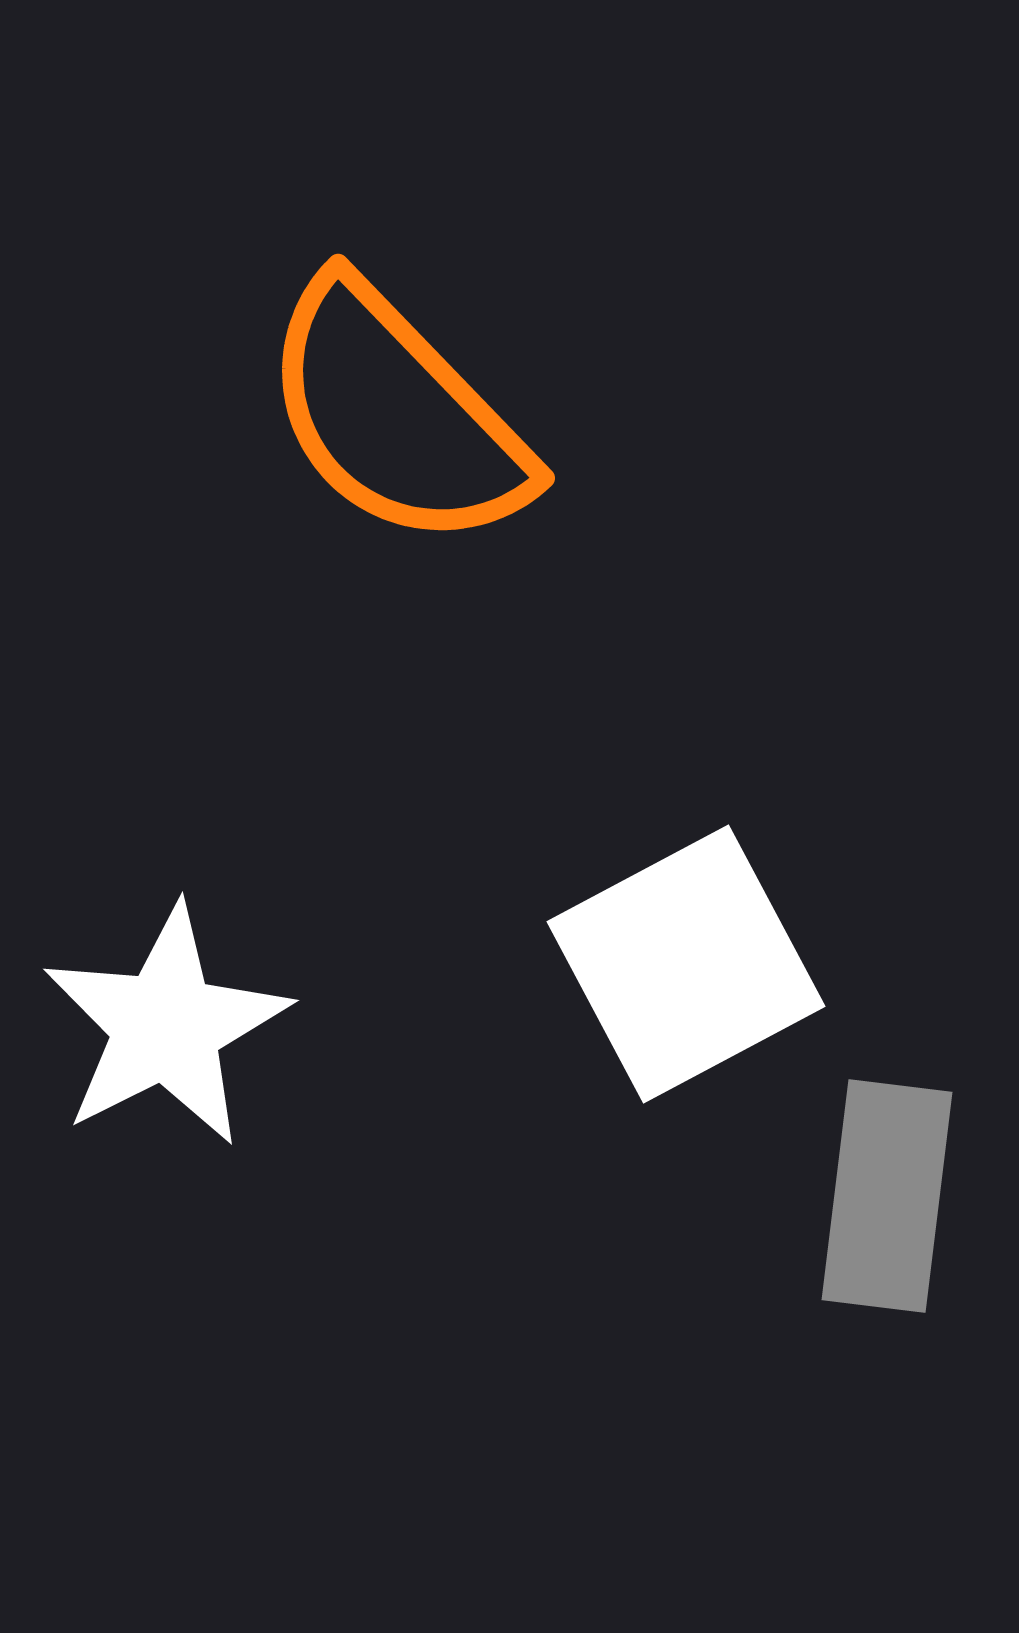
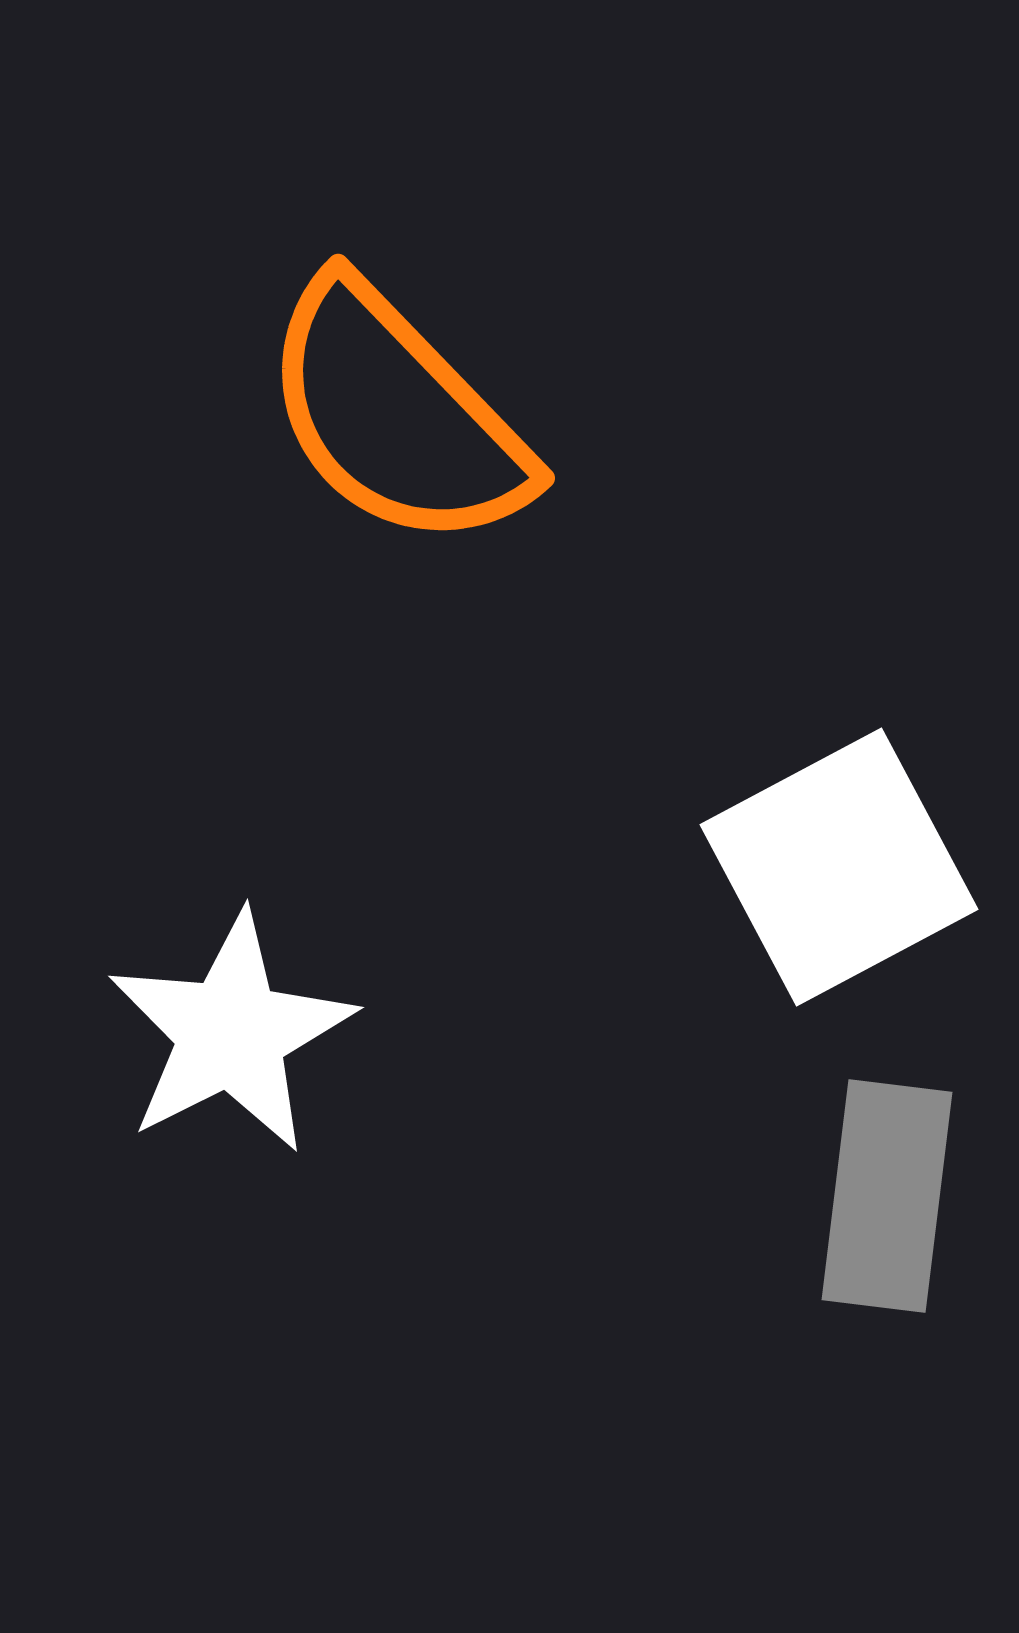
white square: moved 153 px right, 97 px up
white star: moved 65 px right, 7 px down
